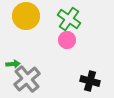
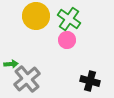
yellow circle: moved 10 px right
green arrow: moved 2 px left
